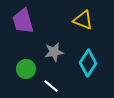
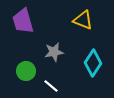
cyan diamond: moved 5 px right
green circle: moved 2 px down
